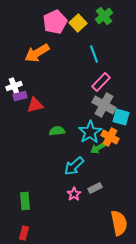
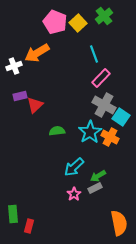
pink pentagon: rotated 25 degrees counterclockwise
pink rectangle: moved 4 px up
white cross: moved 20 px up
red triangle: rotated 30 degrees counterclockwise
cyan square: rotated 18 degrees clockwise
green arrow: moved 28 px down
cyan arrow: moved 1 px down
green rectangle: moved 12 px left, 13 px down
red rectangle: moved 5 px right, 7 px up
